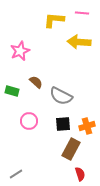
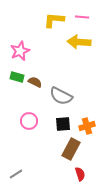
pink line: moved 4 px down
brown semicircle: moved 1 px left; rotated 16 degrees counterclockwise
green rectangle: moved 5 px right, 14 px up
